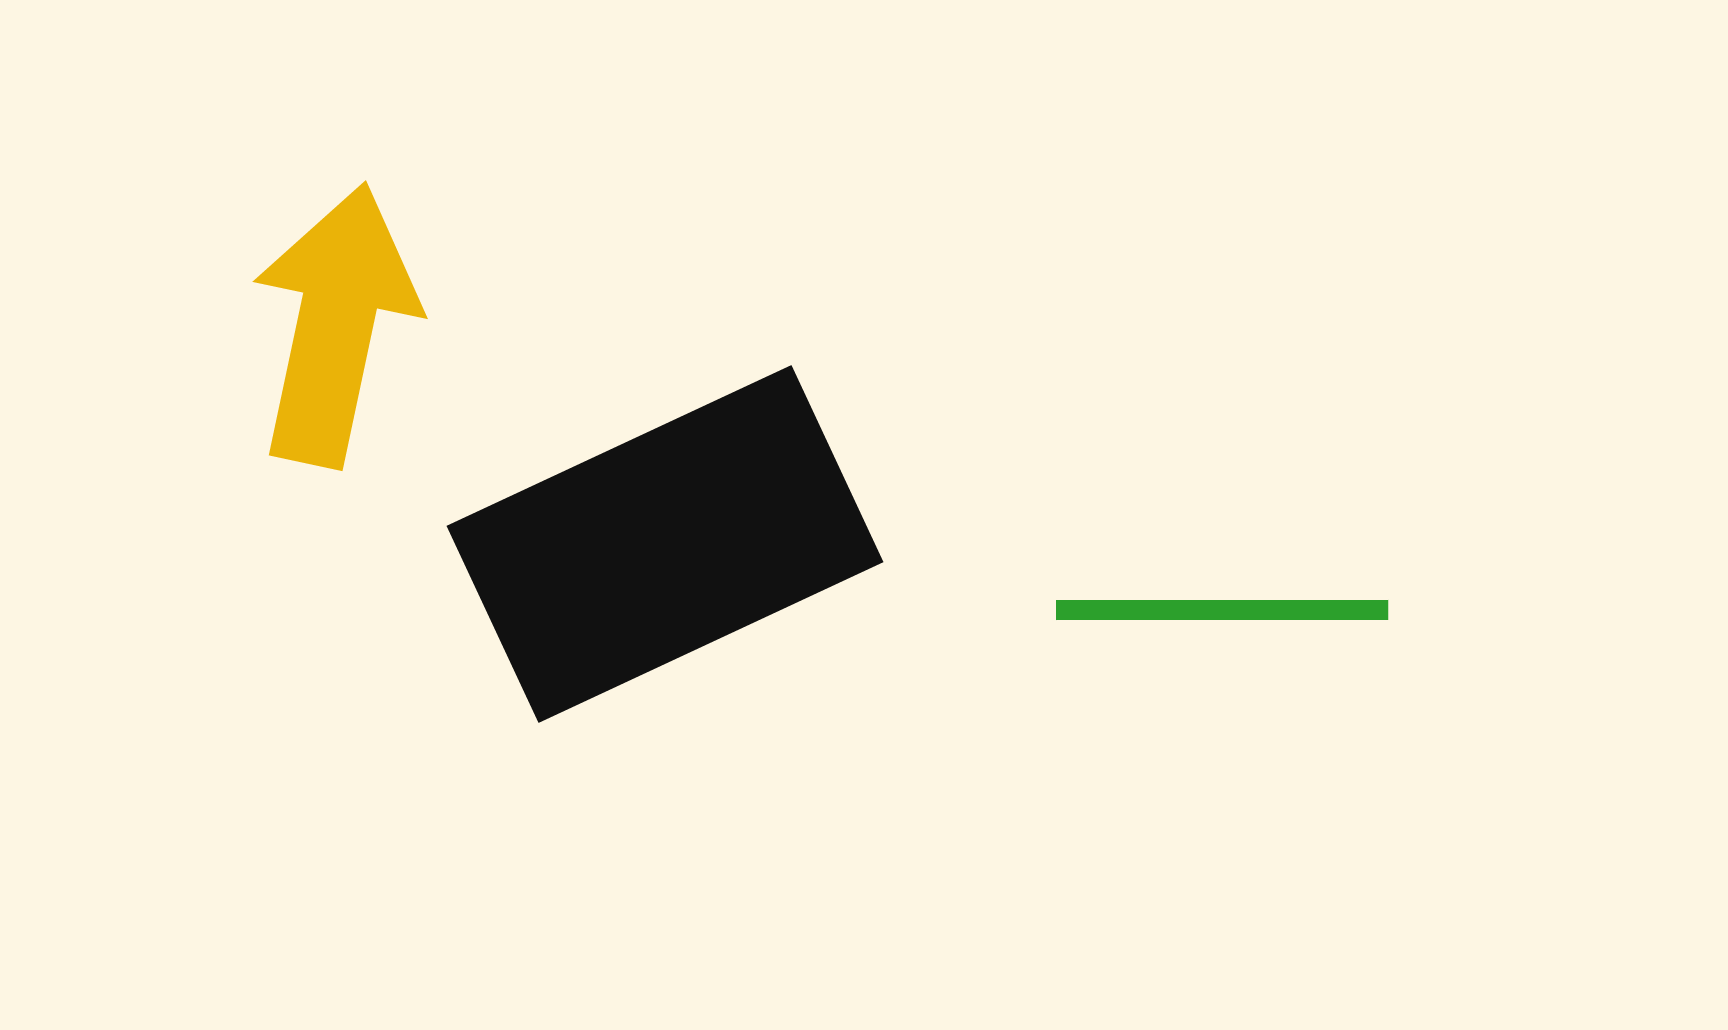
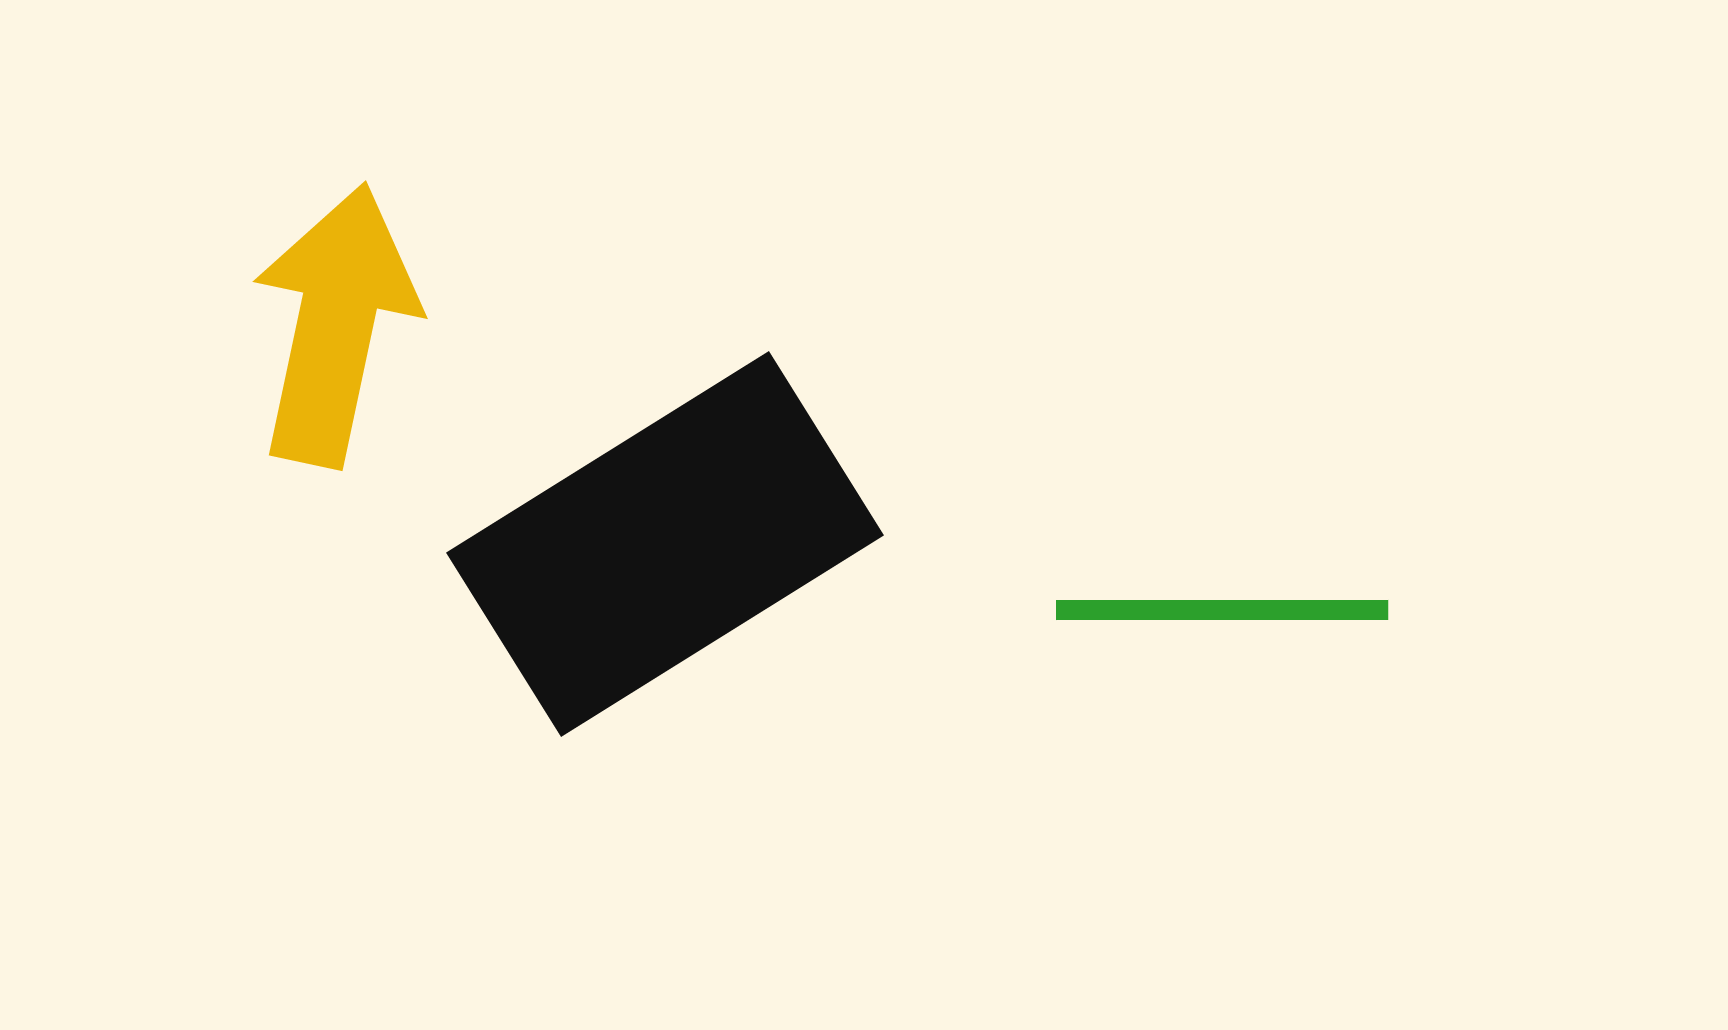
black rectangle: rotated 7 degrees counterclockwise
